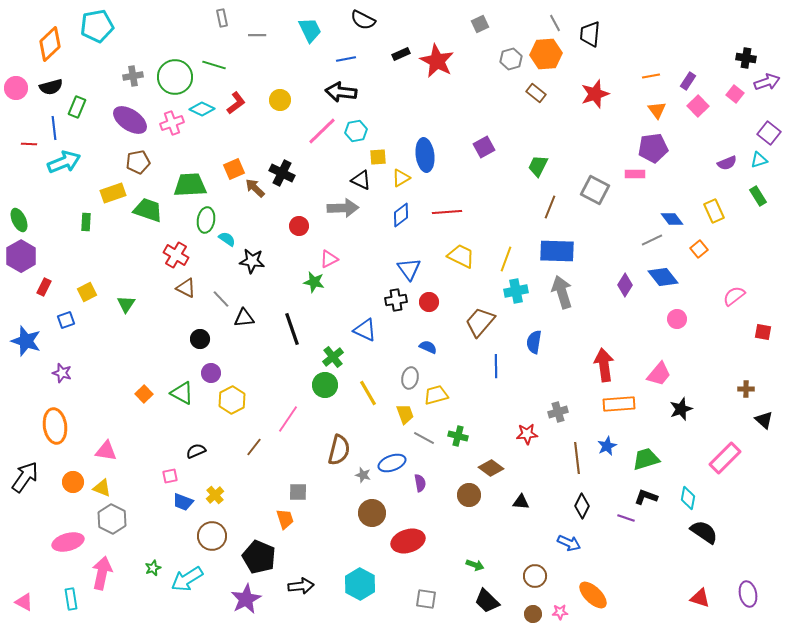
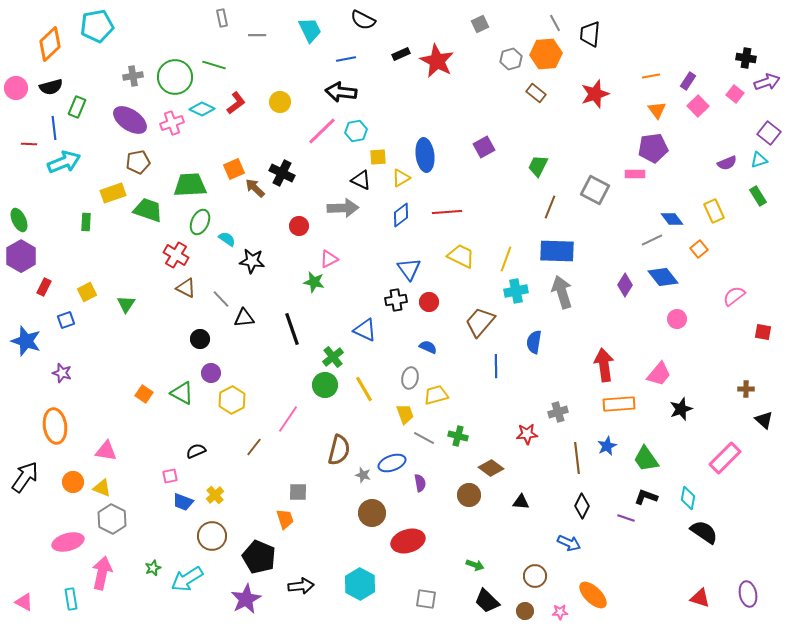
yellow circle at (280, 100): moved 2 px down
green ellipse at (206, 220): moved 6 px left, 2 px down; rotated 15 degrees clockwise
yellow line at (368, 393): moved 4 px left, 4 px up
orange square at (144, 394): rotated 12 degrees counterclockwise
green trapezoid at (646, 459): rotated 108 degrees counterclockwise
brown circle at (533, 614): moved 8 px left, 3 px up
